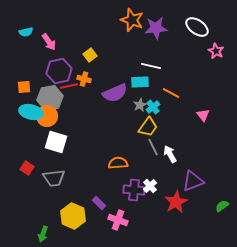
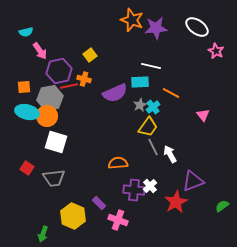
pink arrow: moved 9 px left, 9 px down
cyan ellipse: moved 4 px left
